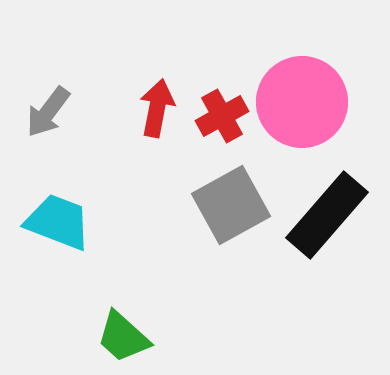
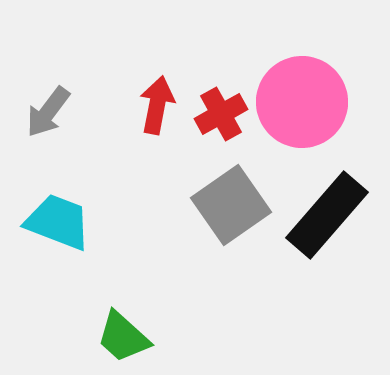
red arrow: moved 3 px up
red cross: moved 1 px left, 2 px up
gray square: rotated 6 degrees counterclockwise
